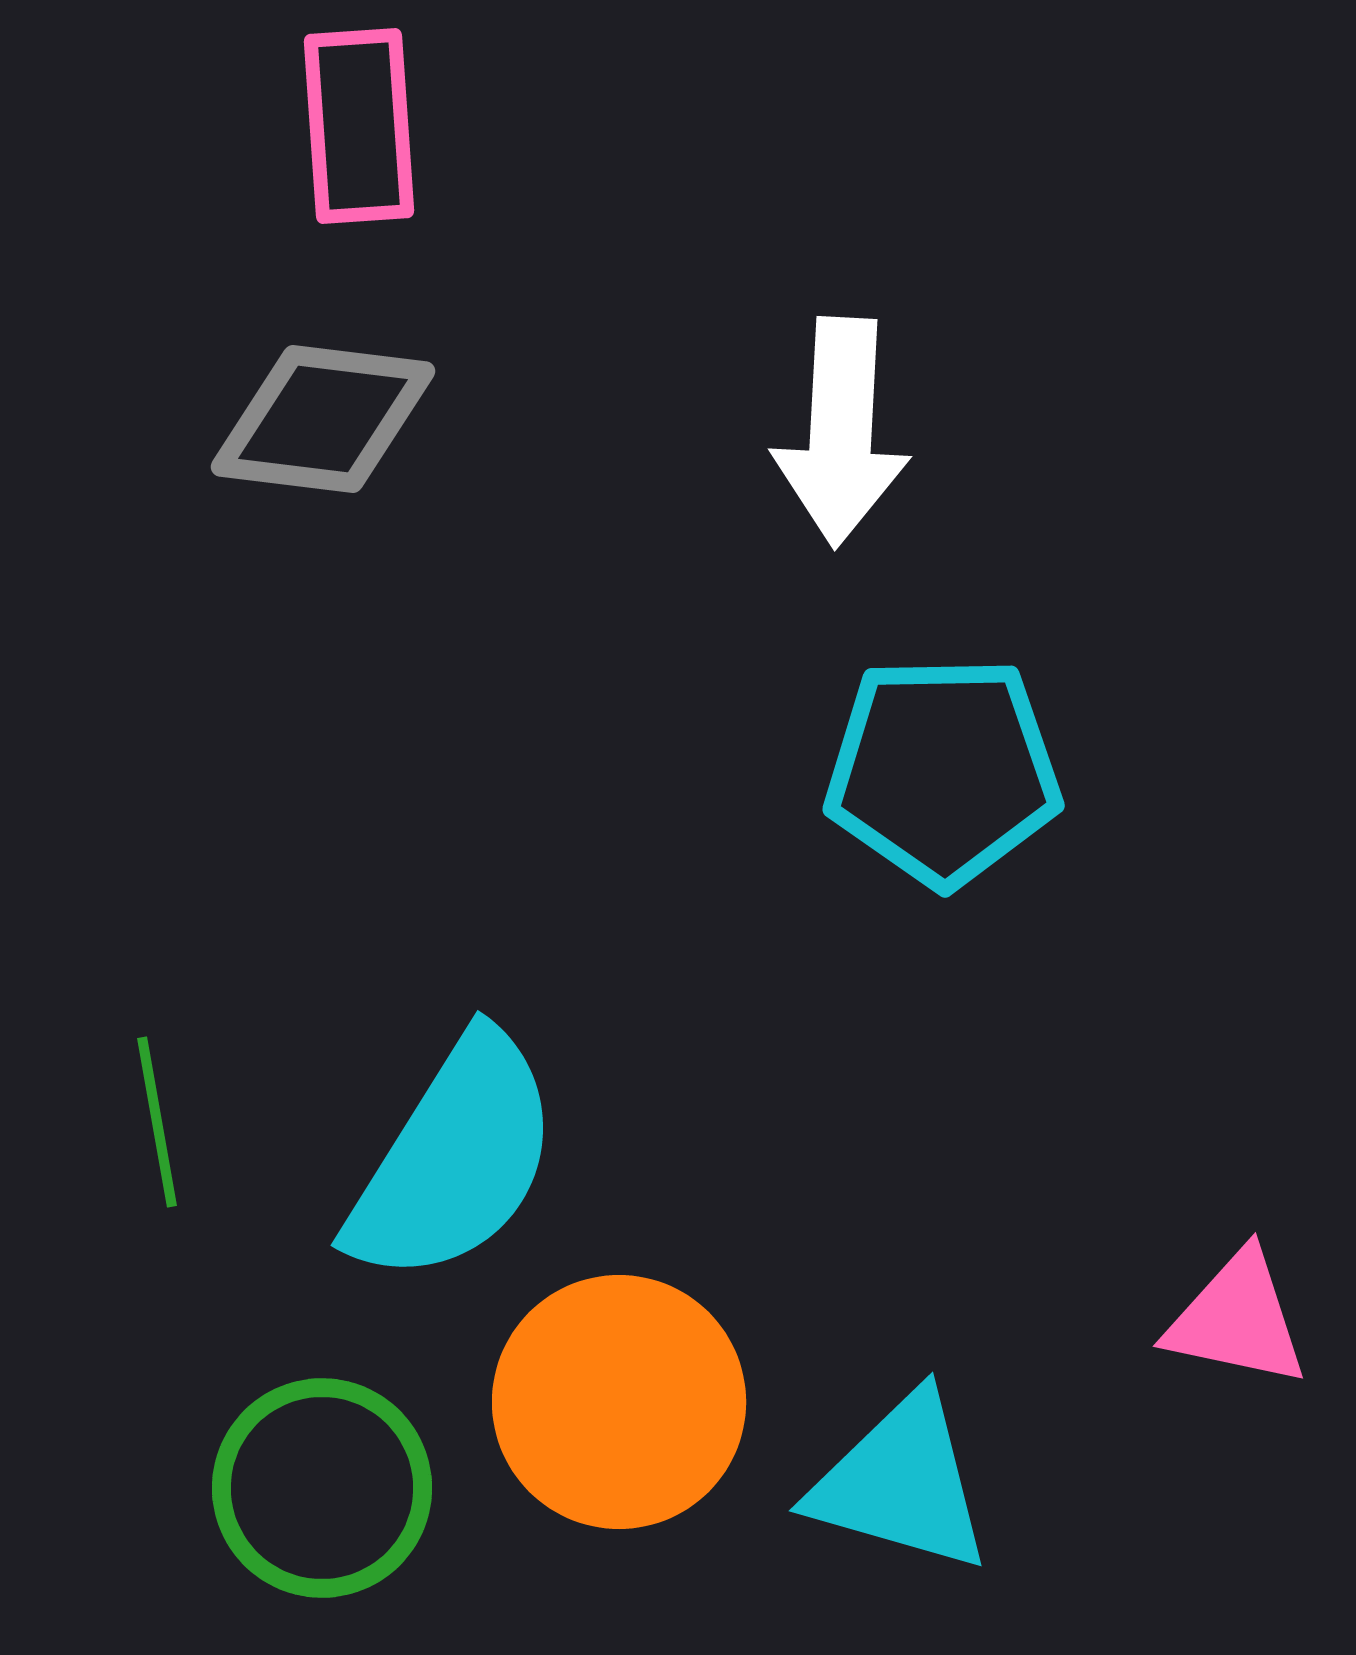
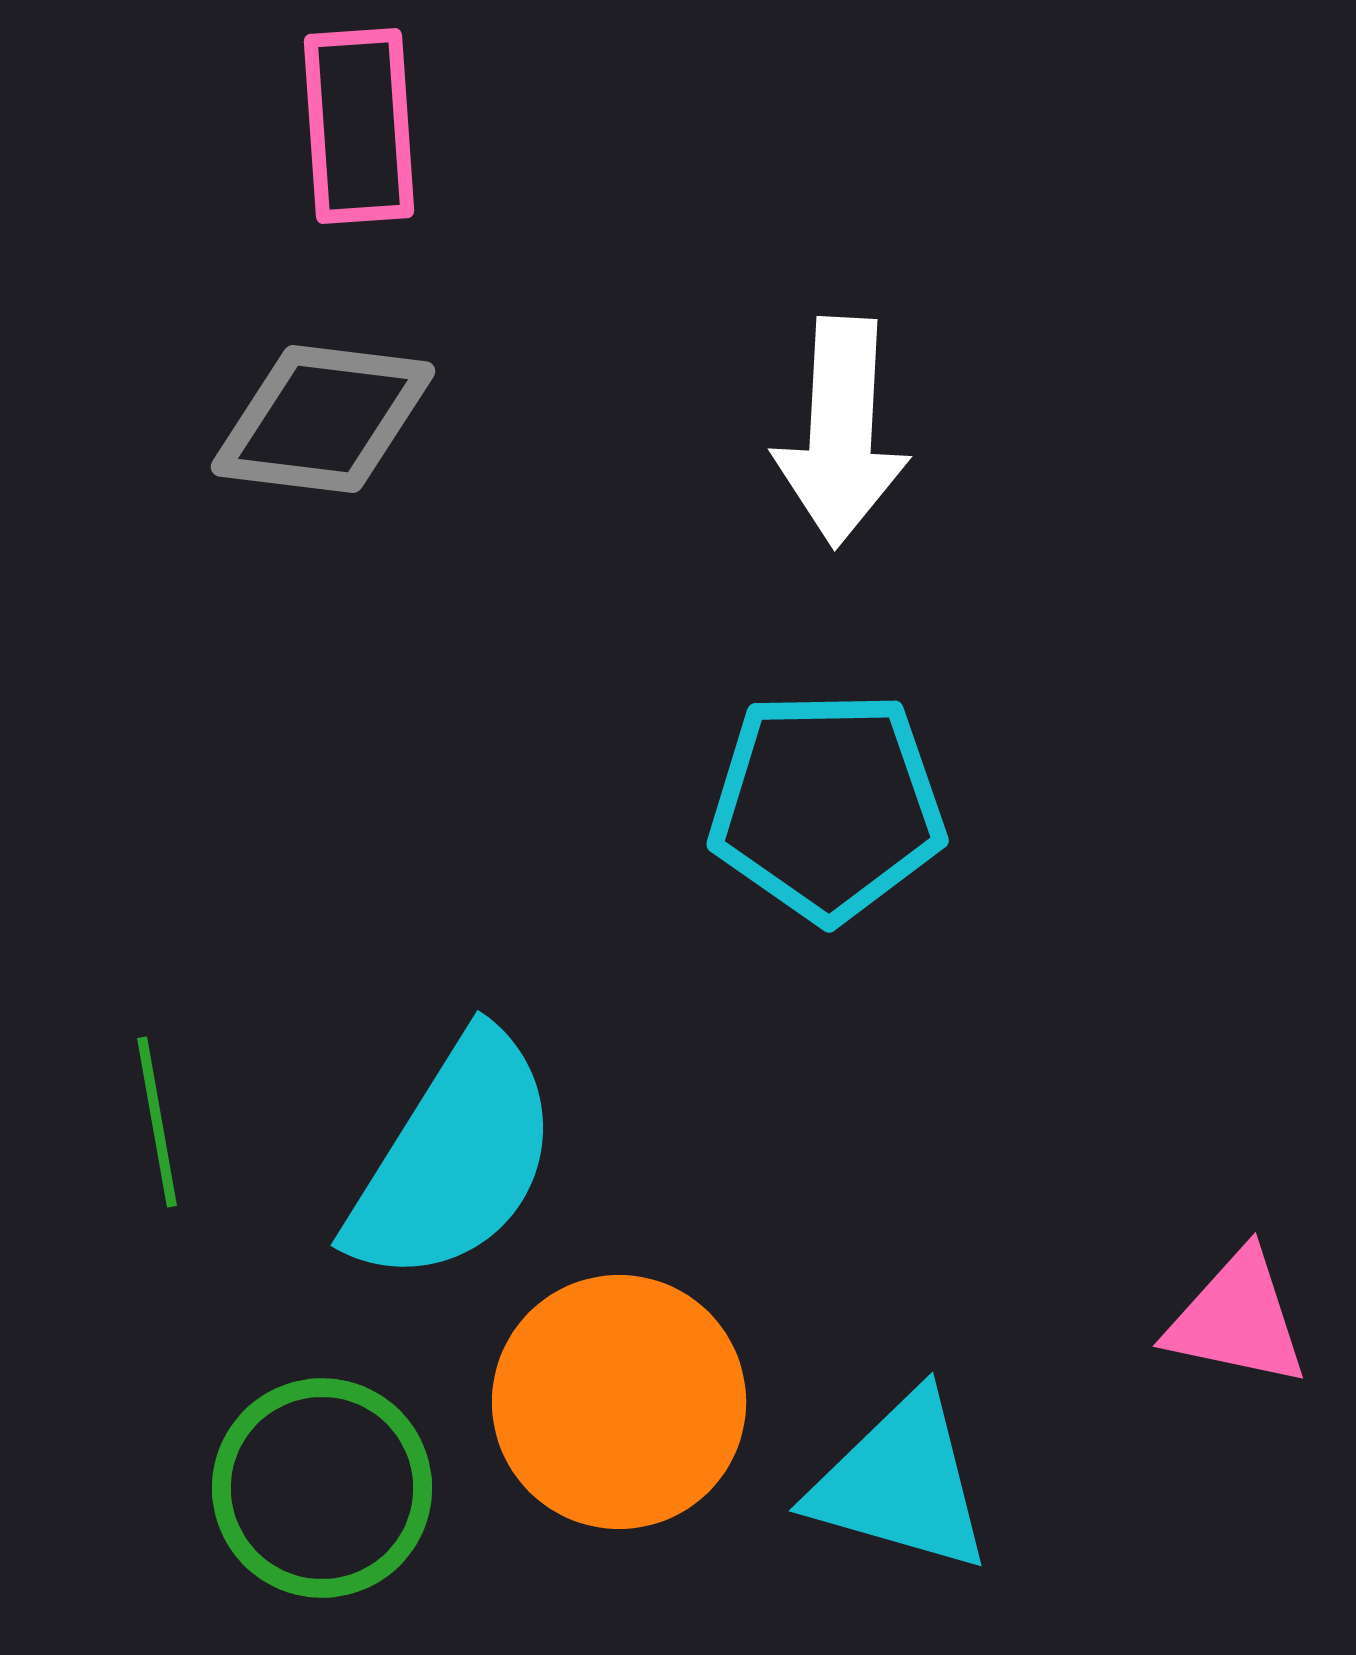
cyan pentagon: moved 116 px left, 35 px down
